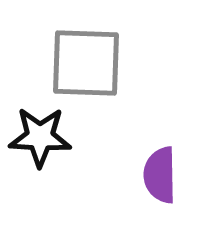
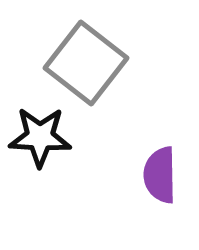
gray square: rotated 36 degrees clockwise
